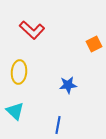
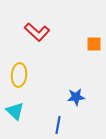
red L-shape: moved 5 px right, 2 px down
orange square: rotated 28 degrees clockwise
yellow ellipse: moved 3 px down
blue star: moved 8 px right, 12 px down
